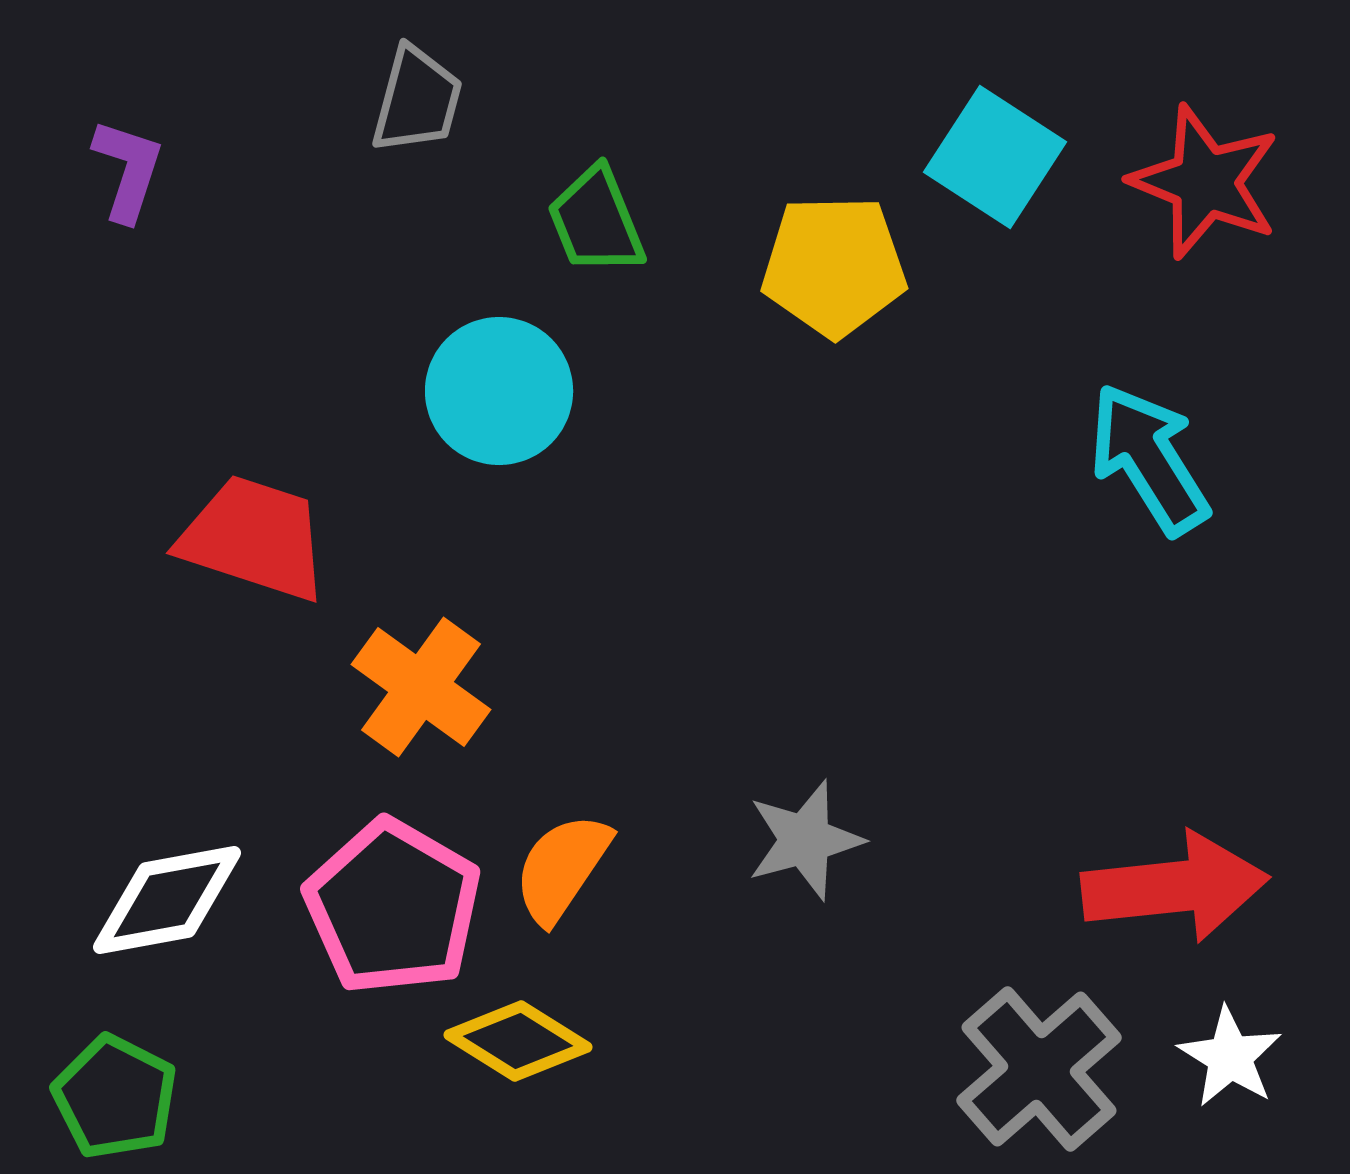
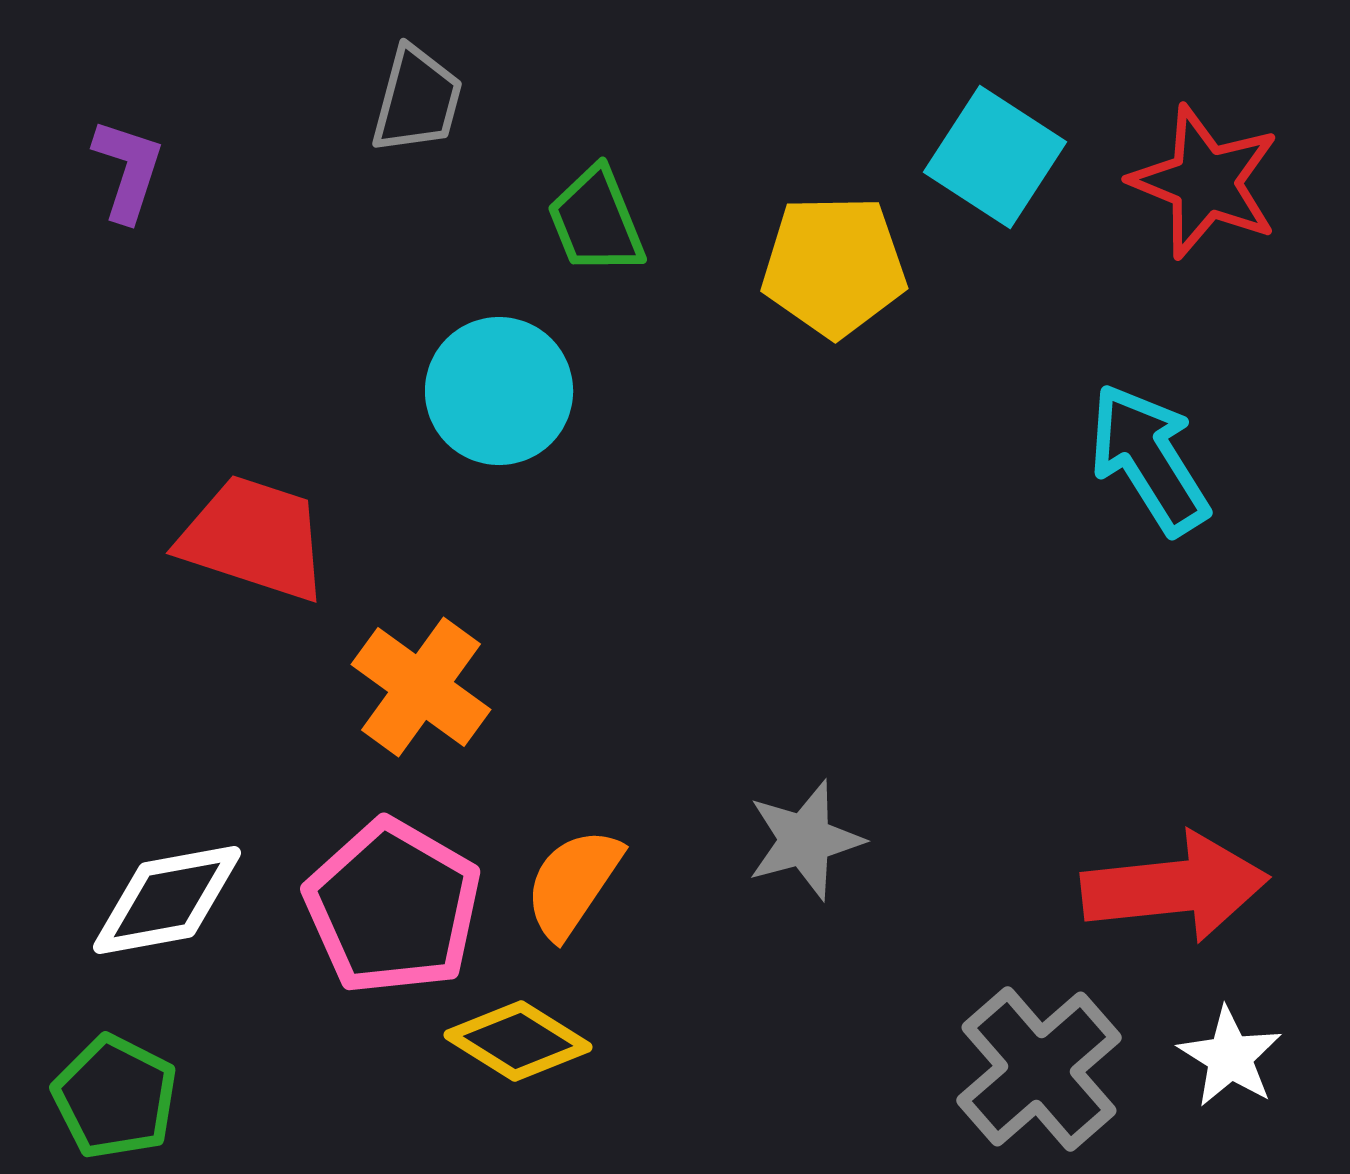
orange semicircle: moved 11 px right, 15 px down
